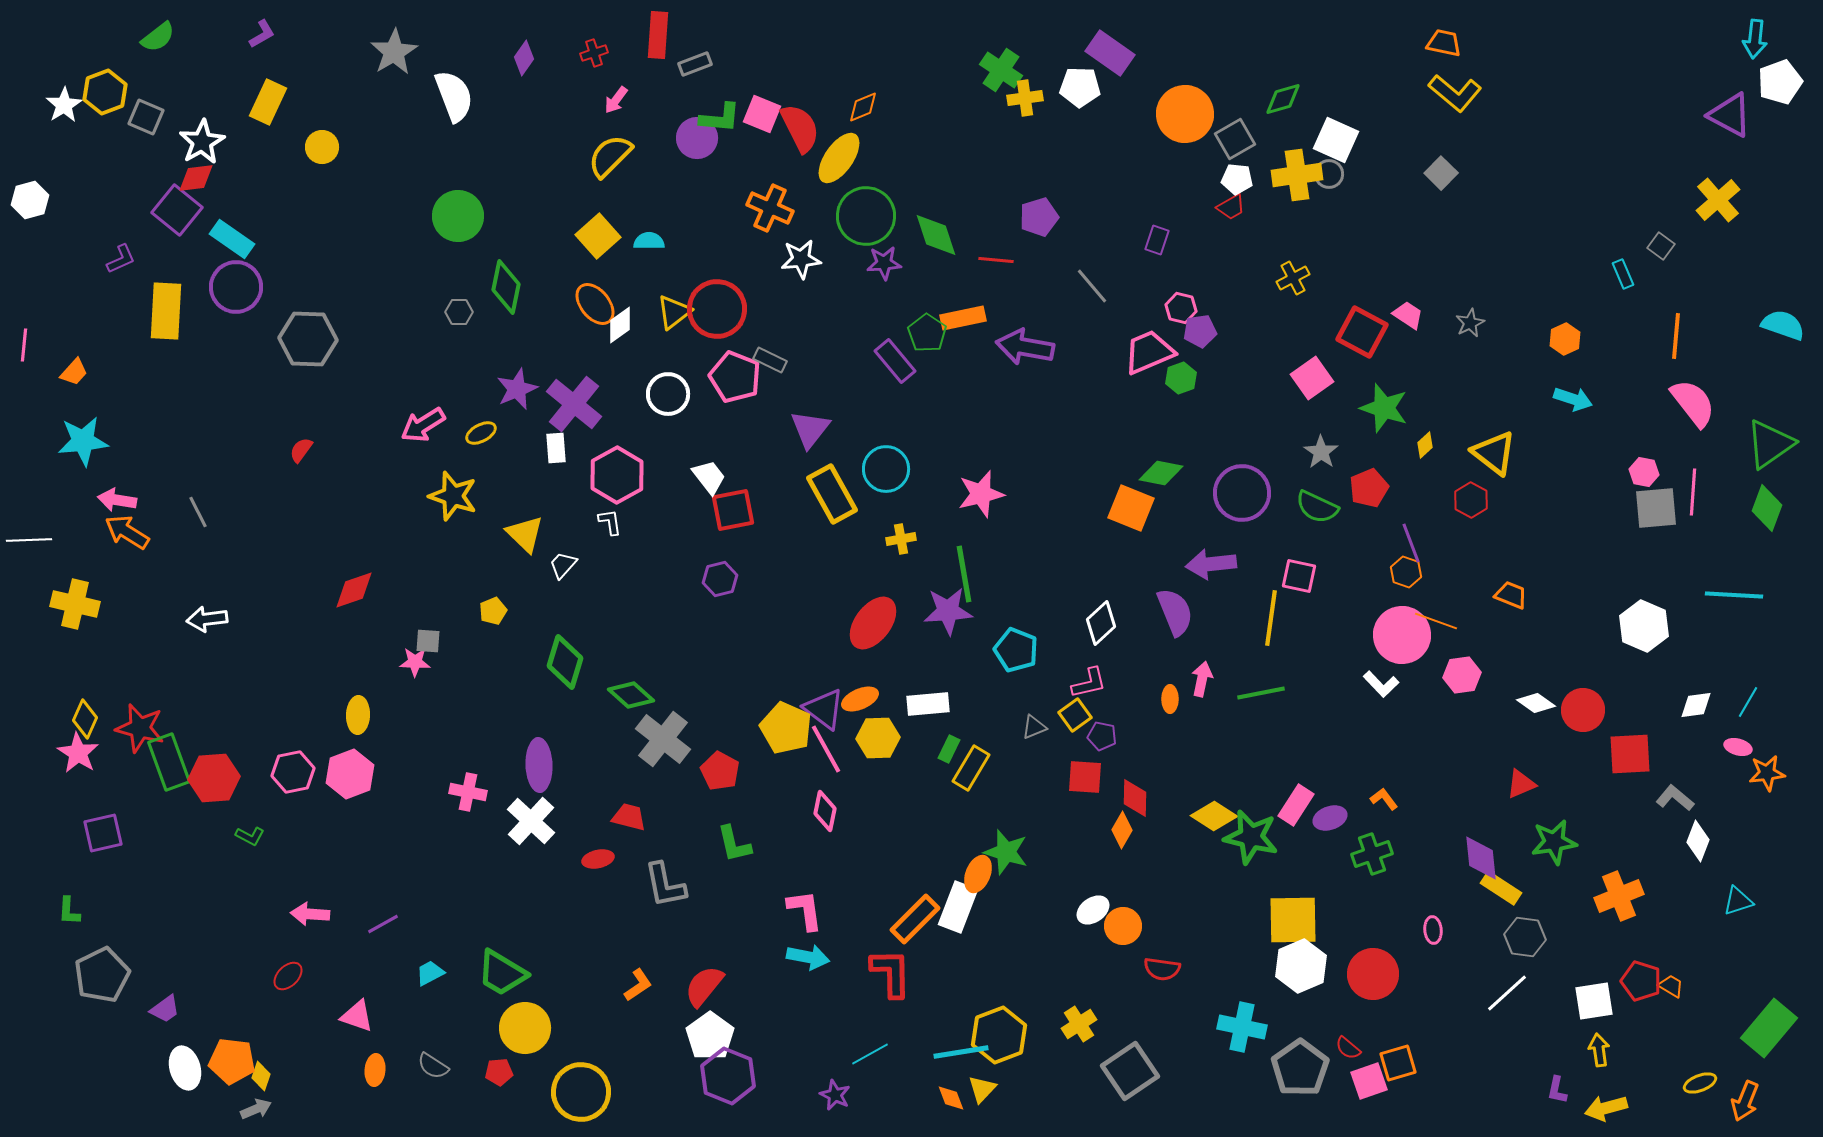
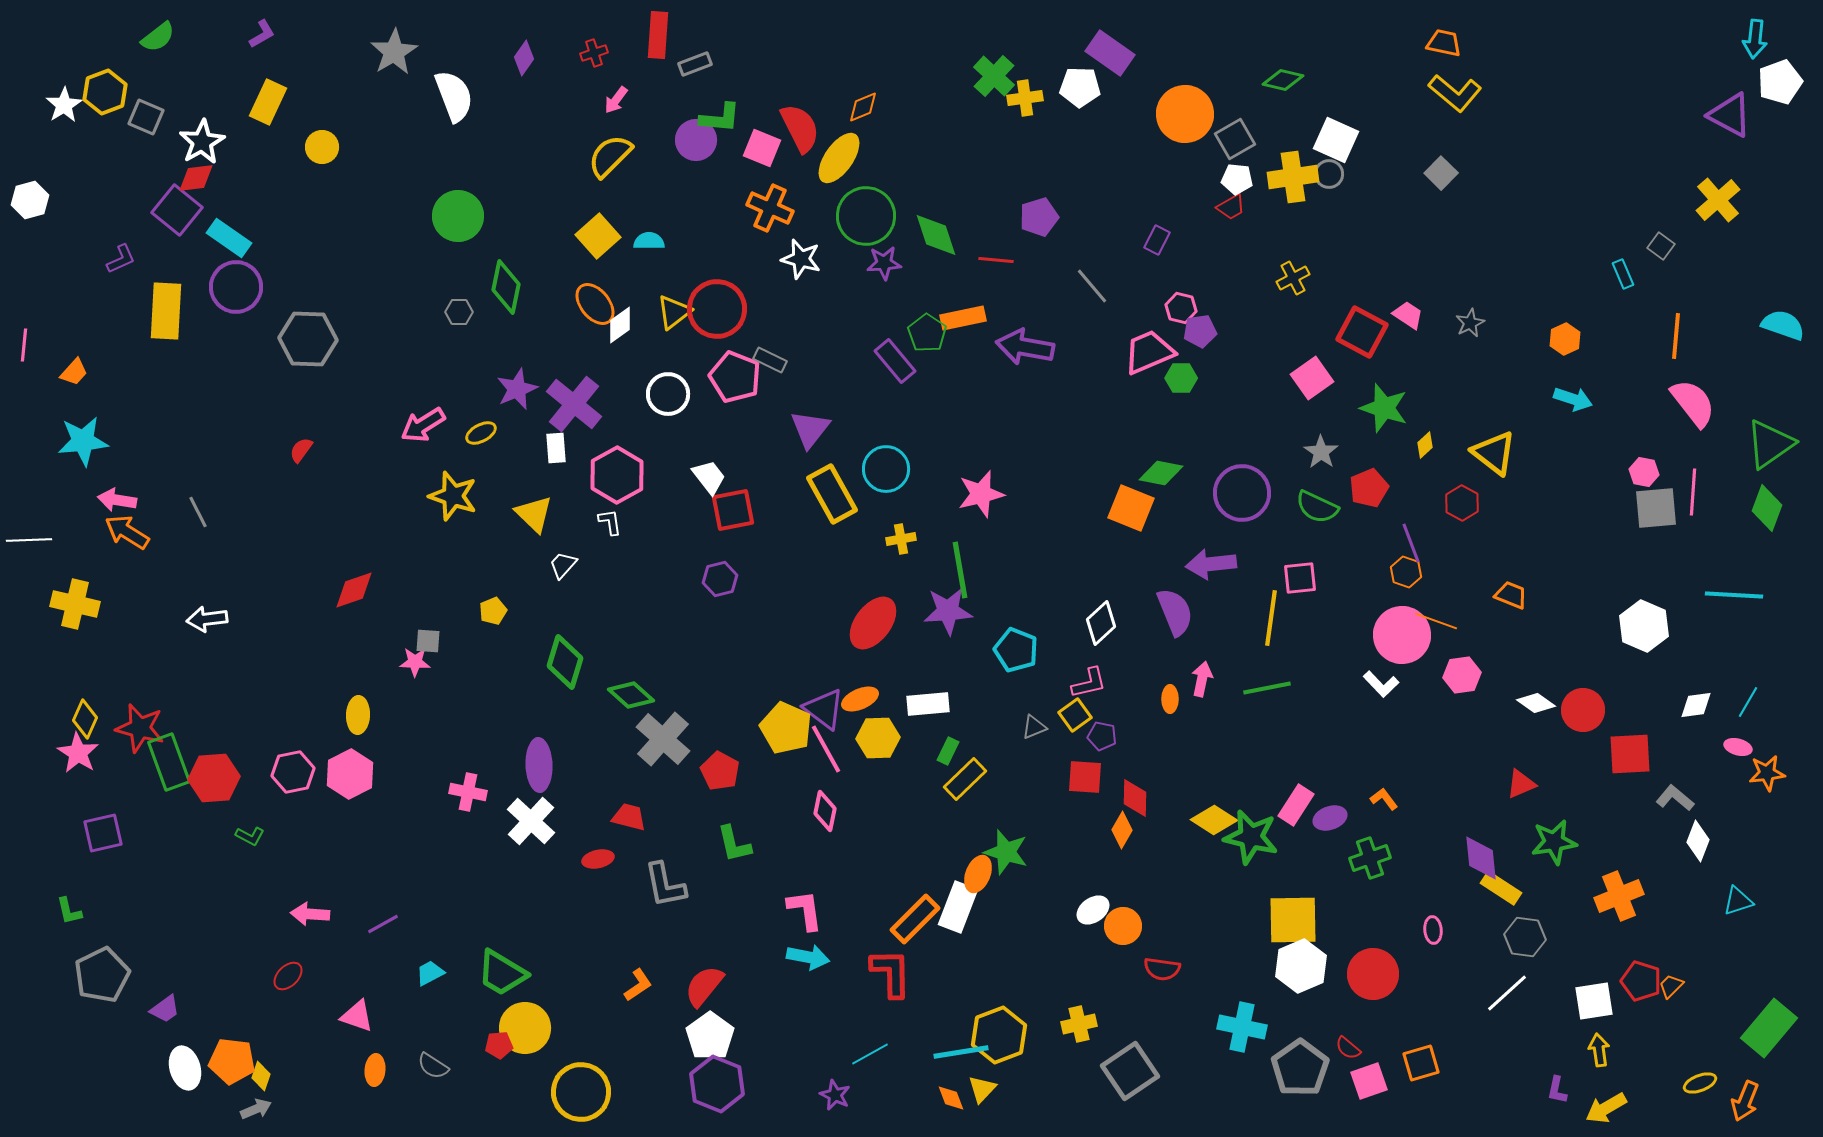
green cross at (1001, 70): moved 7 px left, 6 px down; rotated 9 degrees clockwise
green diamond at (1283, 99): moved 19 px up; rotated 30 degrees clockwise
pink square at (762, 114): moved 34 px down
purple circle at (697, 138): moved 1 px left, 2 px down
yellow cross at (1297, 175): moved 4 px left, 2 px down
cyan rectangle at (232, 239): moved 3 px left, 1 px up
purple rectangle at (1157, 240): rotated 8 degrees clockwise
white star at (801, 259): rotated 21 degrees clockwise
green hexagon at (1181, 378): rotated 20 degrees clockwise
red hexagon at (1471, 500): moved 9 px left, 3 px down
yellow triangle at (525, 534): moved 9 px right, 20 px up
green line at (964, 574): moved 4 px left, 4 px up
pink square at (1299, 576): moved 1 px right, 2 px down; rotated 18 degrees counterclockwise
green line at (1261, 693): moved 6 px right, 5 px up
gray cross at (663, 739): rotated 4 degrees clockwise
green rectangle at (949, 749): moved 1 px left, 2 px down
yellow rectangle at (971, 768): moved 6 px left, 11 px down; rotated 15 degrees clockwise
pink hexagon at (350, 774): rotated 6 degrees counterclockwise
yellow diamond at (1214, 816): moved 4 px down
green cross at (1372, 854): moved 2 px left, 4 px down
green L-shape at (69, 911): rotated 16 degrees counterclockwise
orange trapezoid at (1671, 986): rotated 76 degrees counterclockwise
yellow cross at (1079, 1024): rotated 20 degrees clockwise
orange square at (1398, 1063): moved 23 px right
red pentagon at (499, 1072): moved 27 px up
purple hexagon at (728, 1076): moved 11 px left, 8 px down
yellow arrow at (1606, 1108): rotated 15 degrees counterclockwise
